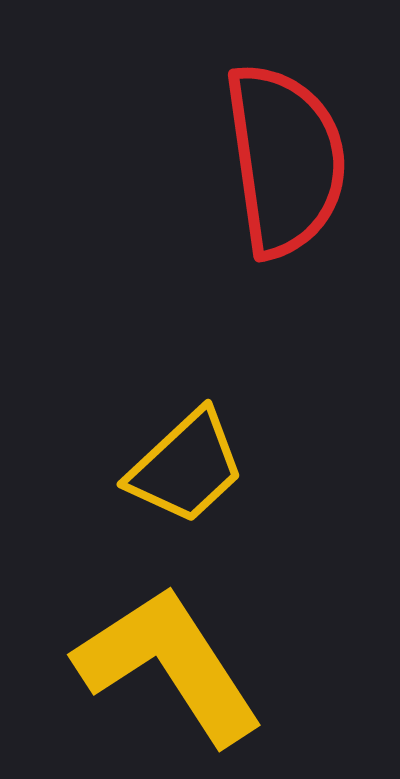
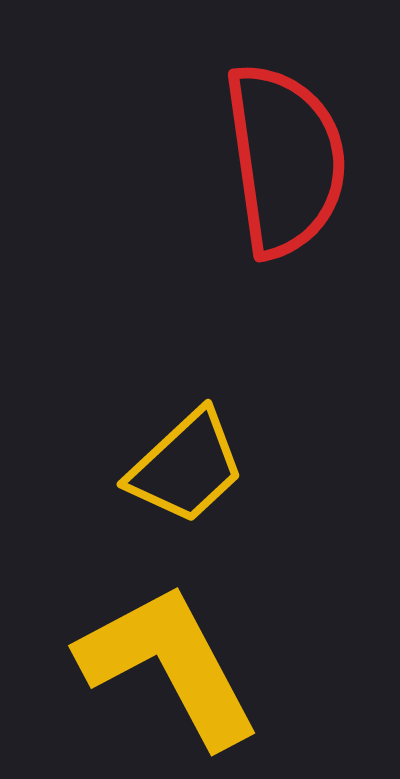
yellow L-shape: rotated 5 degrees clockwise
